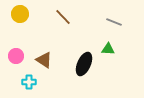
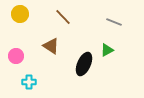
green triangle: moved 1 px left, 1 px down; rotated 32 degrees counterclockwise
brown triangle: moved 7 px right, 14 px up
